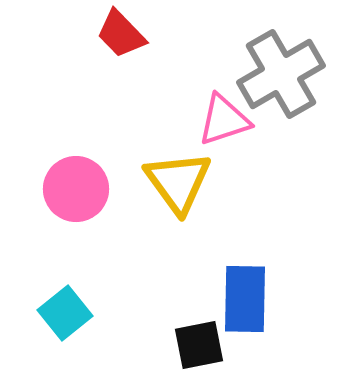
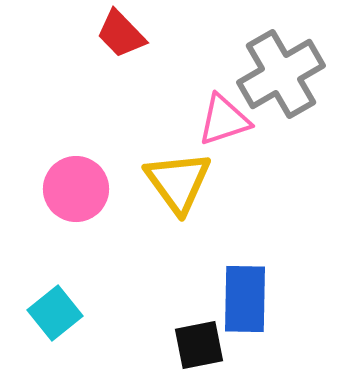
cyan square: moved 10 px left
